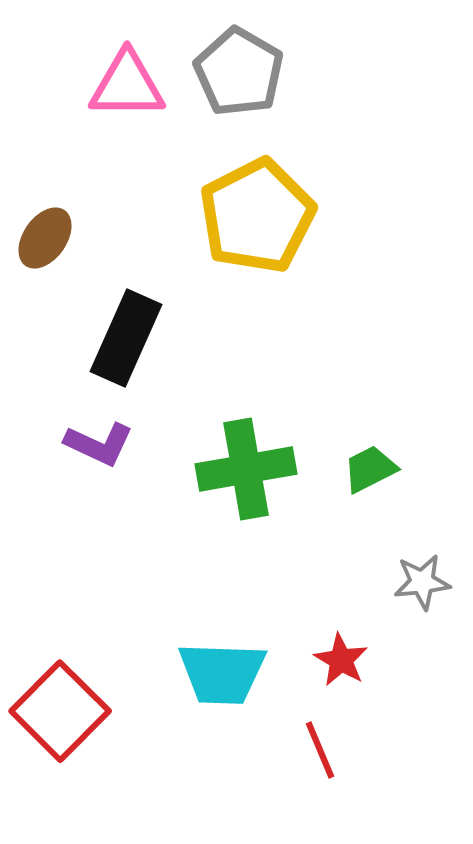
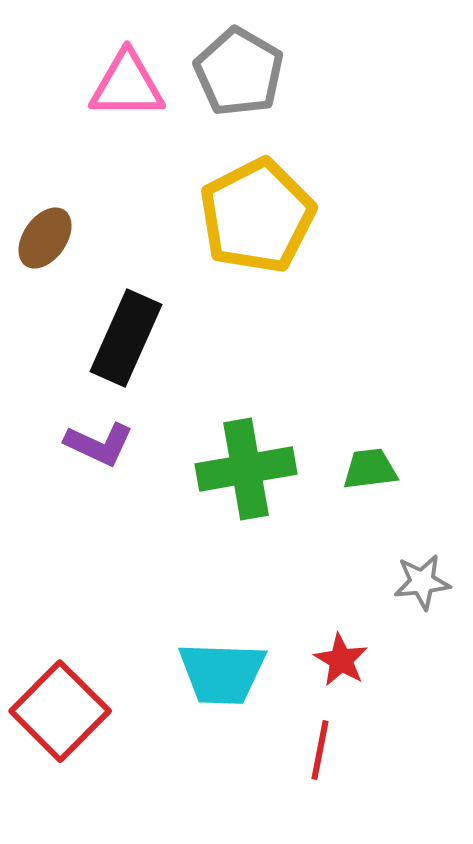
green trapezoid: rotated 20 degrees clockwise
red line: rotated 34 degrees clockwise
